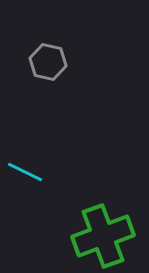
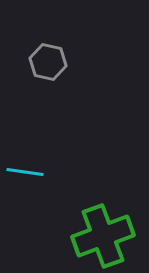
cyan line: rotated 18 degrees counterclockwise
